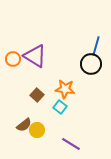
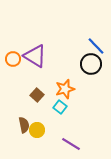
blue line: rotated 60 degrees counterclockwise
orange star: rotated 24 degrees counterclockwise
brown semicircle: rotated 63 degrees counterclockwise
